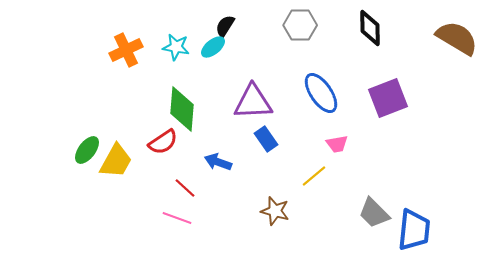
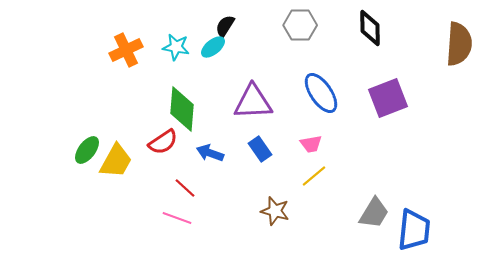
brown semicircle: moved 2 px right, 6 px down; rotated 63 degrees clockwise
blue rectangle: moved 6 px left, 10 px down
pink trapezoid: moved 26 px left
blue arrow: moved 8 px left, 9 px up
gray trapezoid: rotated 104 degrees counterclockwise
